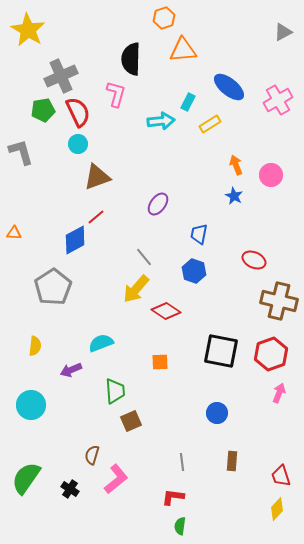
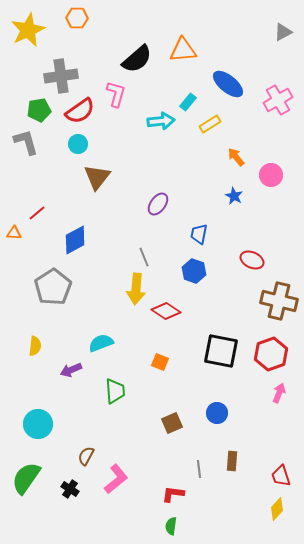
orange hexagon at (164, 18): moved 87 px left; rotated 20 degrees clockwise
yellow star at (28, 30): rotated 16 degrees clockwise
black semicircle at (131, 59): moved 6 px right; rotated 132 degrees counterclockwise
gray cross at (61, 76): rotated 16 degrees clockwise
blue ellipse at (229, 87): moved 1 px left, 3 px up
cyan rectangle at (188, 102): rotated 12 degrees clockwise
green pentagon at (43, 110): moved 4 px left
red semicircle at (78, 112): moved 2 px right, 1 px up; rotated 80 degrees clockwise
gray L-shape at (21, 152): moved 5 px right, 10 px up
orange arrow at (236, 165): moved 8 px up; rotated 18 degrees counterclockwise
brown triangle at (97, 177): rotated 32 degrees counterclockwise
red line at (96, 217): moved 59 px left, 4 px up
gray line at (144, 257): rotated 18 degrees clockwise
red ellipse at (254, 260): moved 2 px left
yellow arrow at (136, 289): rotated 36 degrees counterclockwise
orange square at (160, 362): rotated 24 degrees clockwise
cyan circle at (31, 405): moved 7 px right, 19 px down
brown square at (131, 421): moved 41 px right, 2 px down
brown semicircle at (92, 455): moved 6 px left, 1 px down; rotated 12 degrees clockwise
gray line at (182, 462): moved 17 px right, 7 px down
red L-shape at (173, 497): moved 3 px up
green semicircle at (180, 526): moved 9 px left
